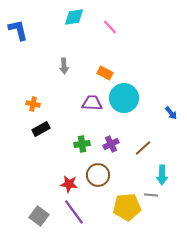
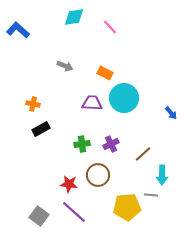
blue L-shape: rotated 35 degrees counterclockwise
gray arrow: moved 1 px right; rotated 63 degrees counterclockwise
brown line: moved 6 px down
purple line: rotated 12 degrees counterclockwise
